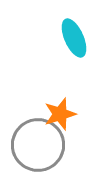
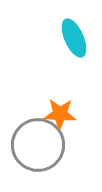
orange star: rotated 20 degrees clockwise
